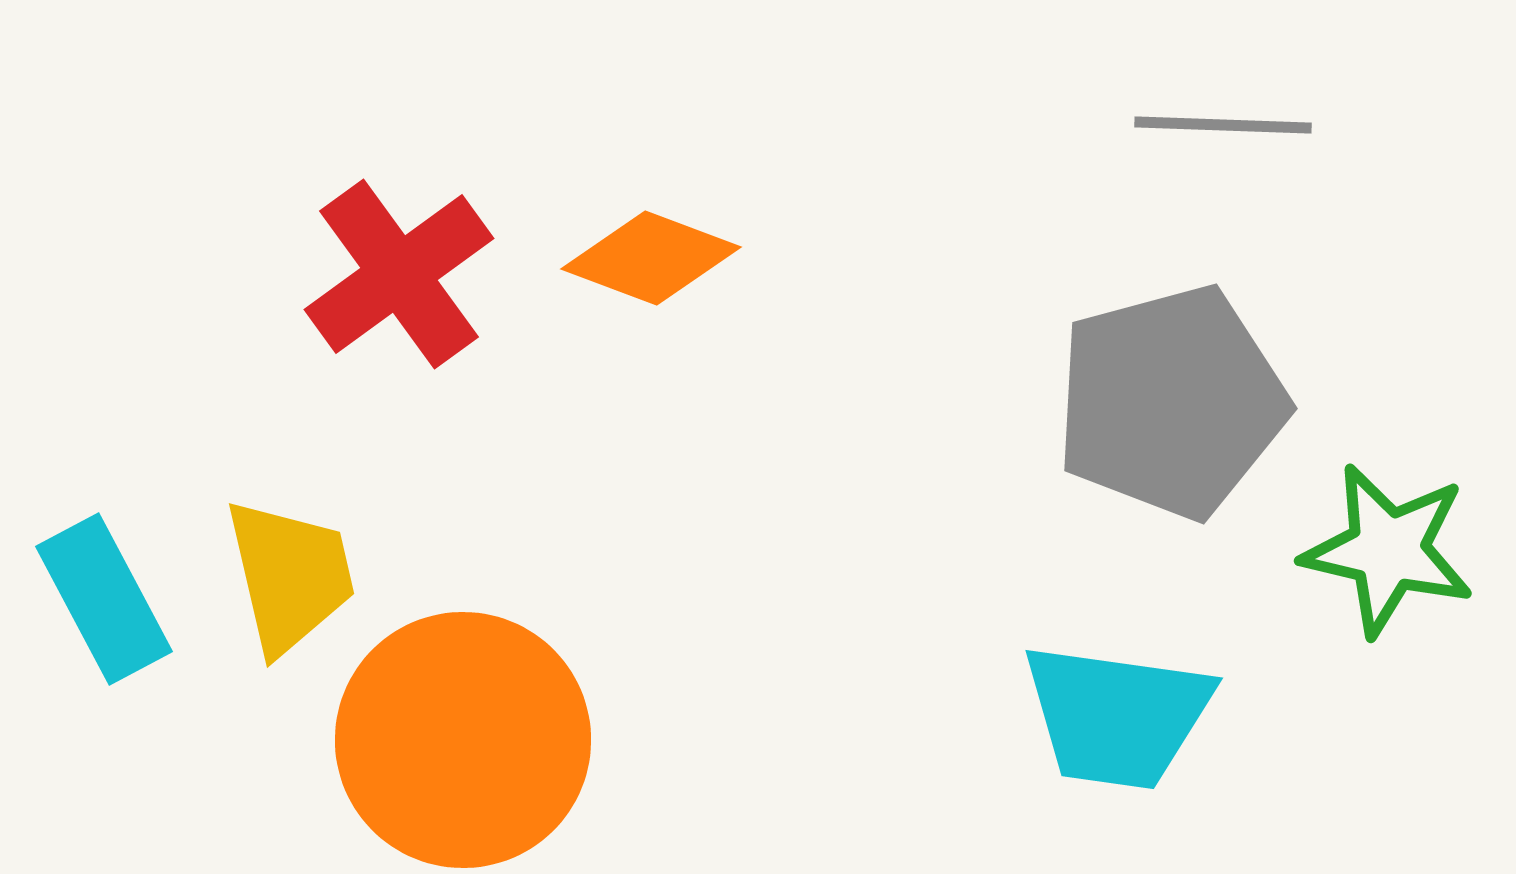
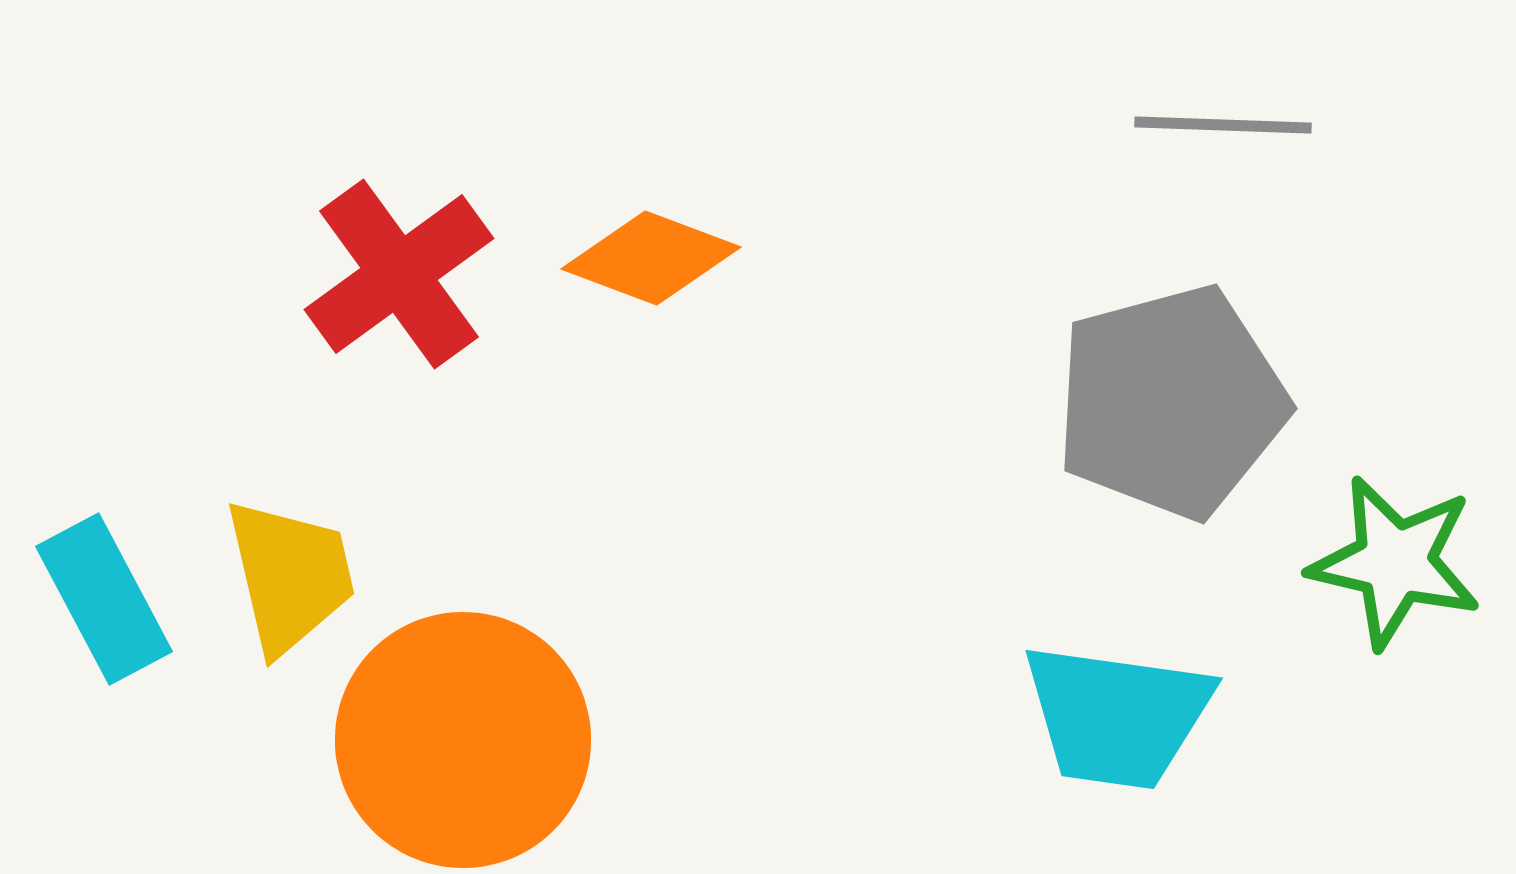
green star: moved 7 px right, 12 px down
